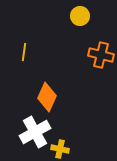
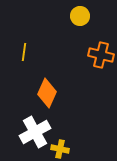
orange diamond: moved 4 px up
